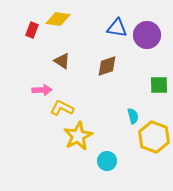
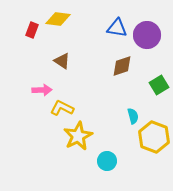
brown diamond: moved 15 px right
green square: rotated 30 degrees counterclockwise
